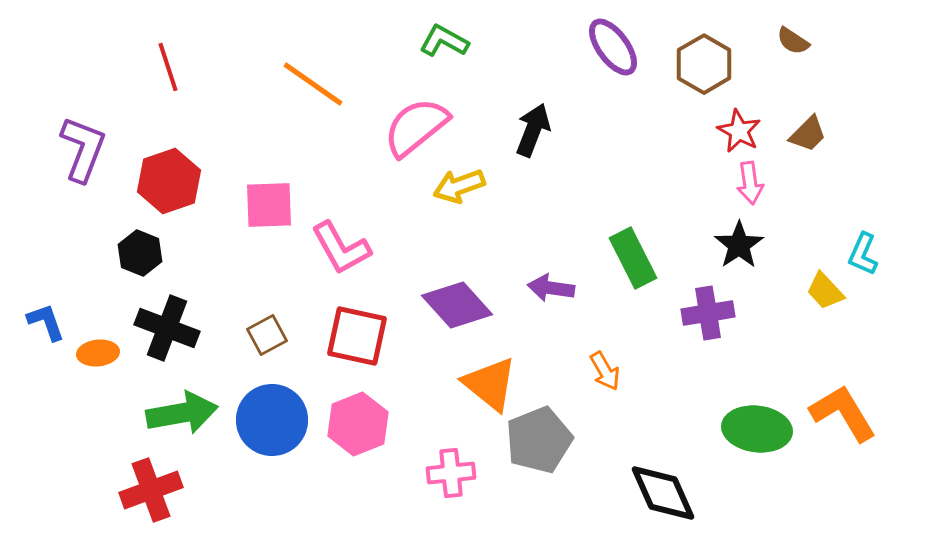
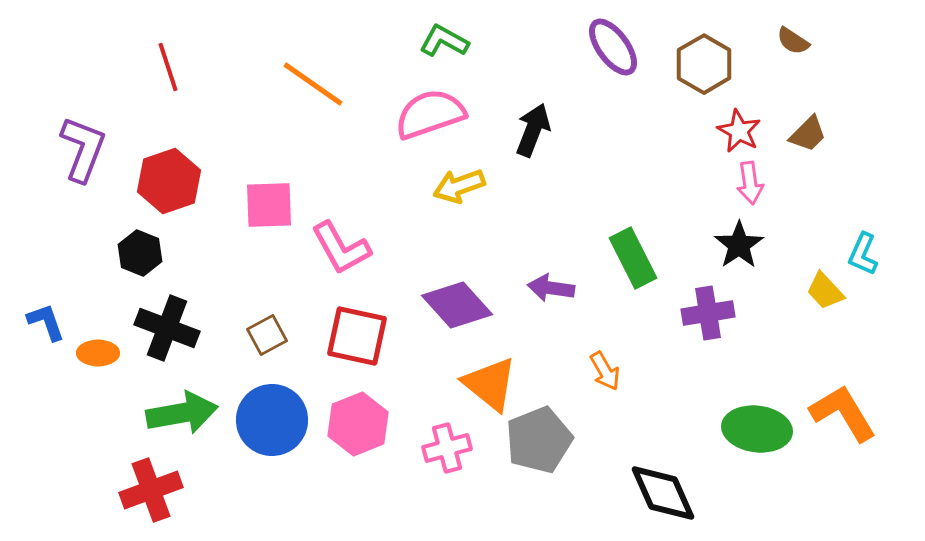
pink semicircle: moved 14 px right, 13 px up; rotated 20 degrees clockwise
orange ellipse: rotated 6 degrees clockwise
pink cross: moved 4 px left, 25 px up; rotated 9 degrees counterclockwise
